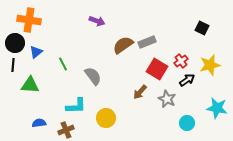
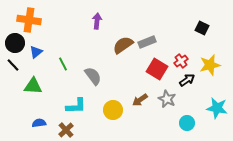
purple arrow: rotated 105 degrees counterclockwise
black line: rotated 48 degrees counterclockwise
green triangle: moved 3 px right, 1 px down
brown arrow: moved 8 px down; rotated 14 degrees clockwise
yellow circle: moved 7 px right, 8 px up
brown cross: rotated 21 degrees counterclockwise
